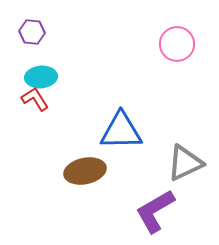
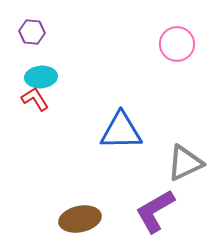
brown ellipse: moved 5 px left, 48 px down
